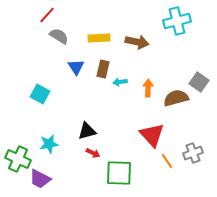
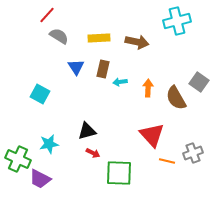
brown semicircle: rotated 105 degrees counterclockwise
orange line: rotated 42 degrees counterclockwise
